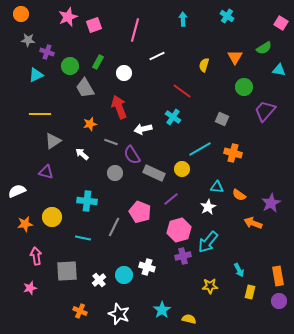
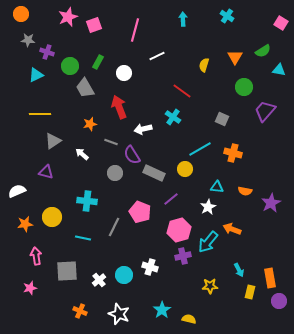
green semicircle at (264, 48): moved 1 px left, 3 px down
yellow circle at (182, 169): moved 3 px right
orange semicircle at (239, 195): moved 6 px right, 4 px up; rotated 24 degrees counterclockwise
orange arrow at (253, 223): moved 21 px left, 6 px down
white cross at (147, 267): moved 3 px right
orange rectangle at (278, 276): moved 8 px left, 2 px down
